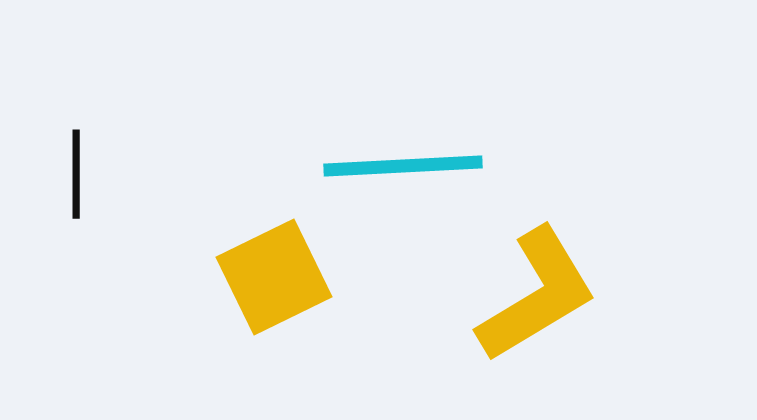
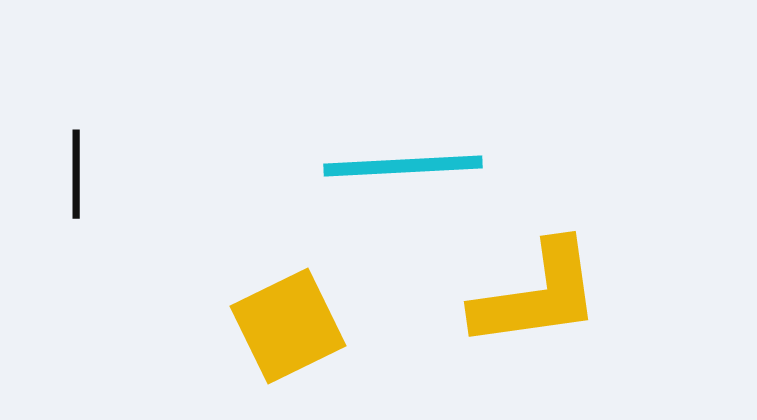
yellow square: moved 14 px right, 49 px down
yellow L-shape: rotated 23 degrees clockwise
